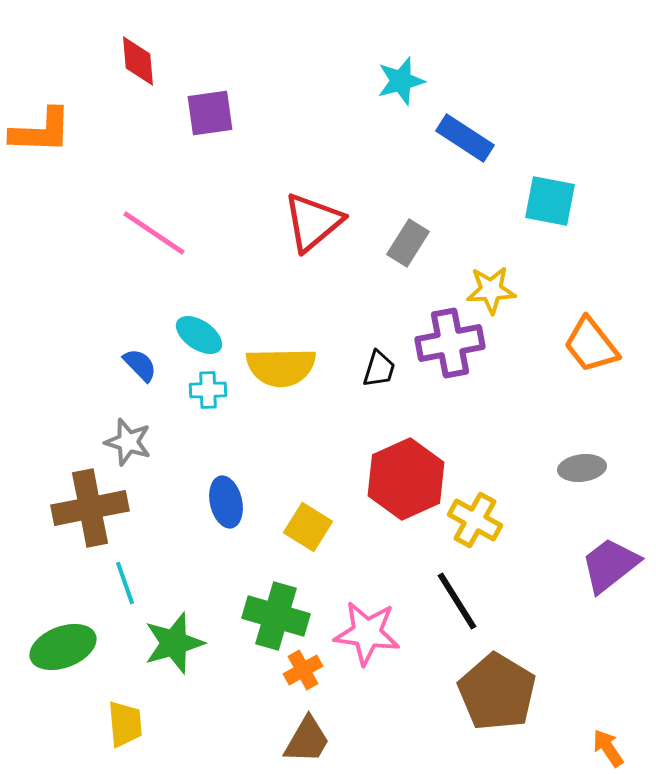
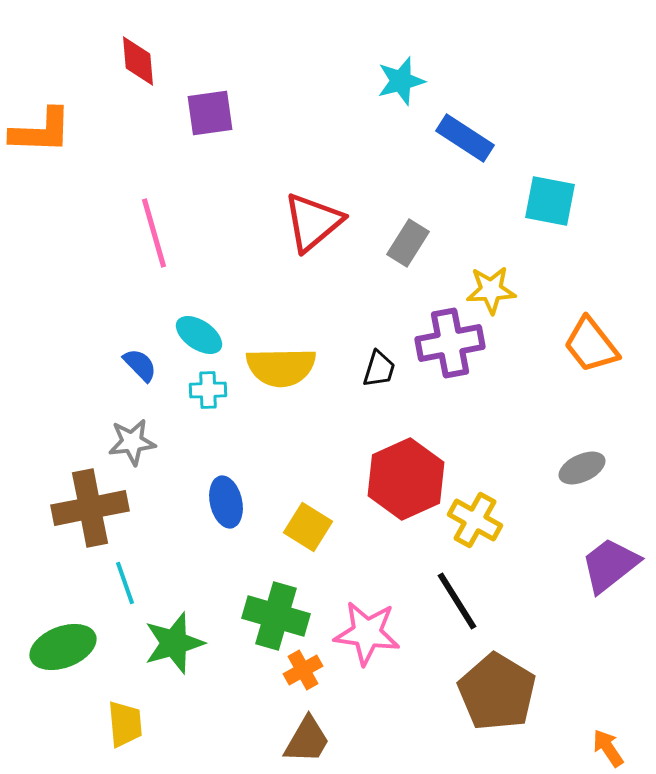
pink line: rotated 40 degrees clockwise
gray star: moved 4 px right; rotated 24 degrees counterclockwise
gray ellipse: rotated 18 degrees counterclockwise
